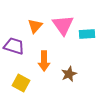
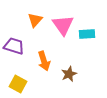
orange triangle: moved 6 px up
orange arrow: rotated 18 degrees counterclockwise
yellow square: moved 3 px left, 1 px down
